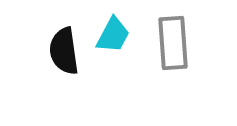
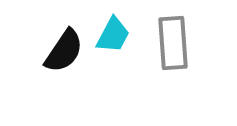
black semicircle: rotated 138 degrees counterclockwise
